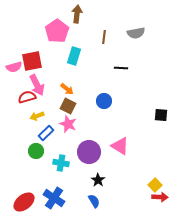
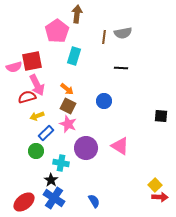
gray semicircle: moved 13 px left
black square: moved 1 px down
purple circle: moved 3 px left, 4 px up
black star: moved 47 px left
